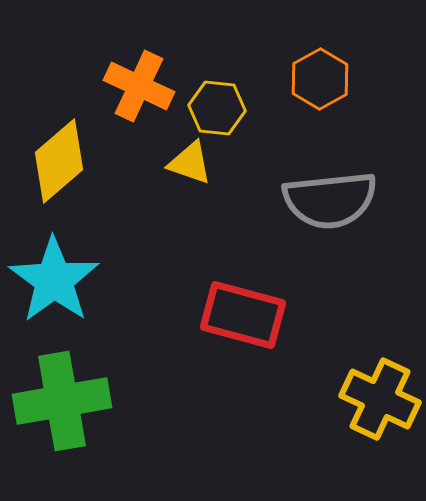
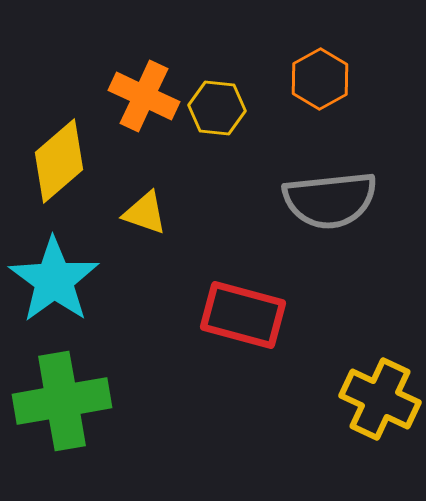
orange cross: moved 5 px right, 10 px down
yellow triangle: moved 45 px left, 50 px down
